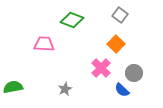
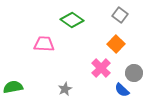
green diamond: rotated 15 degrees clockwise
